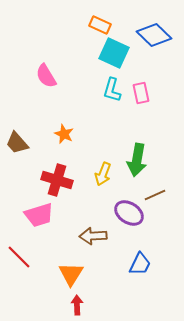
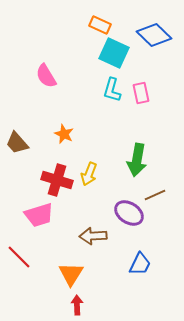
yellow arrow: moved 14 px left
